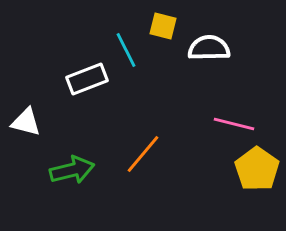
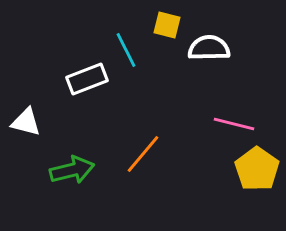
yellow square: moved 4 px right, 1 px up
